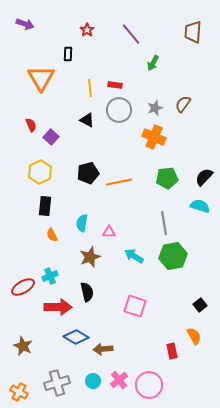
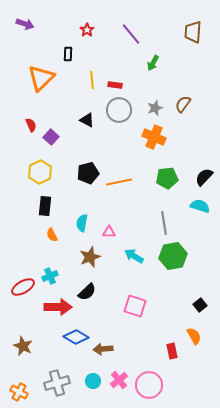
orange triangle at (41, 78): rotated 16 degrees clockwise
yellow line at (90, 88): moved 2 px right, 8 px up
black semicircle at (87, 292): rotated 60 degrees clockwise
